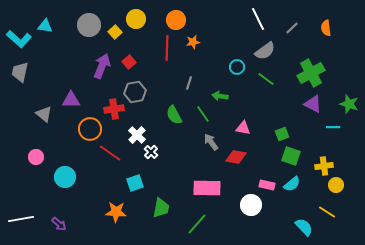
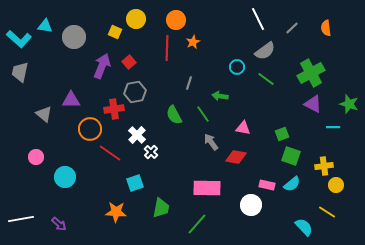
gray circle at (89, 25): moved 15 px left, 12 px down
yellow square at (115, 32): rotated 24 degrees counterclockwise
orange star at (193, 42): rotated 16 degrees counterclockwise
